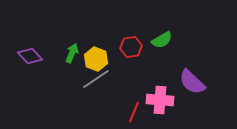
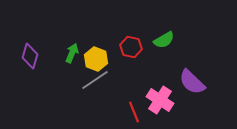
green semicircle: moved 2 px right
red hexagon: rotated 20 degrees clockwise
purple diamond: rotated 60 degrees clockwise
gray line: moved 1 px left, 1 px down
pink cross: rotated 28 degrees clockwise
red line: rotated 45 degrees counterclockwise
